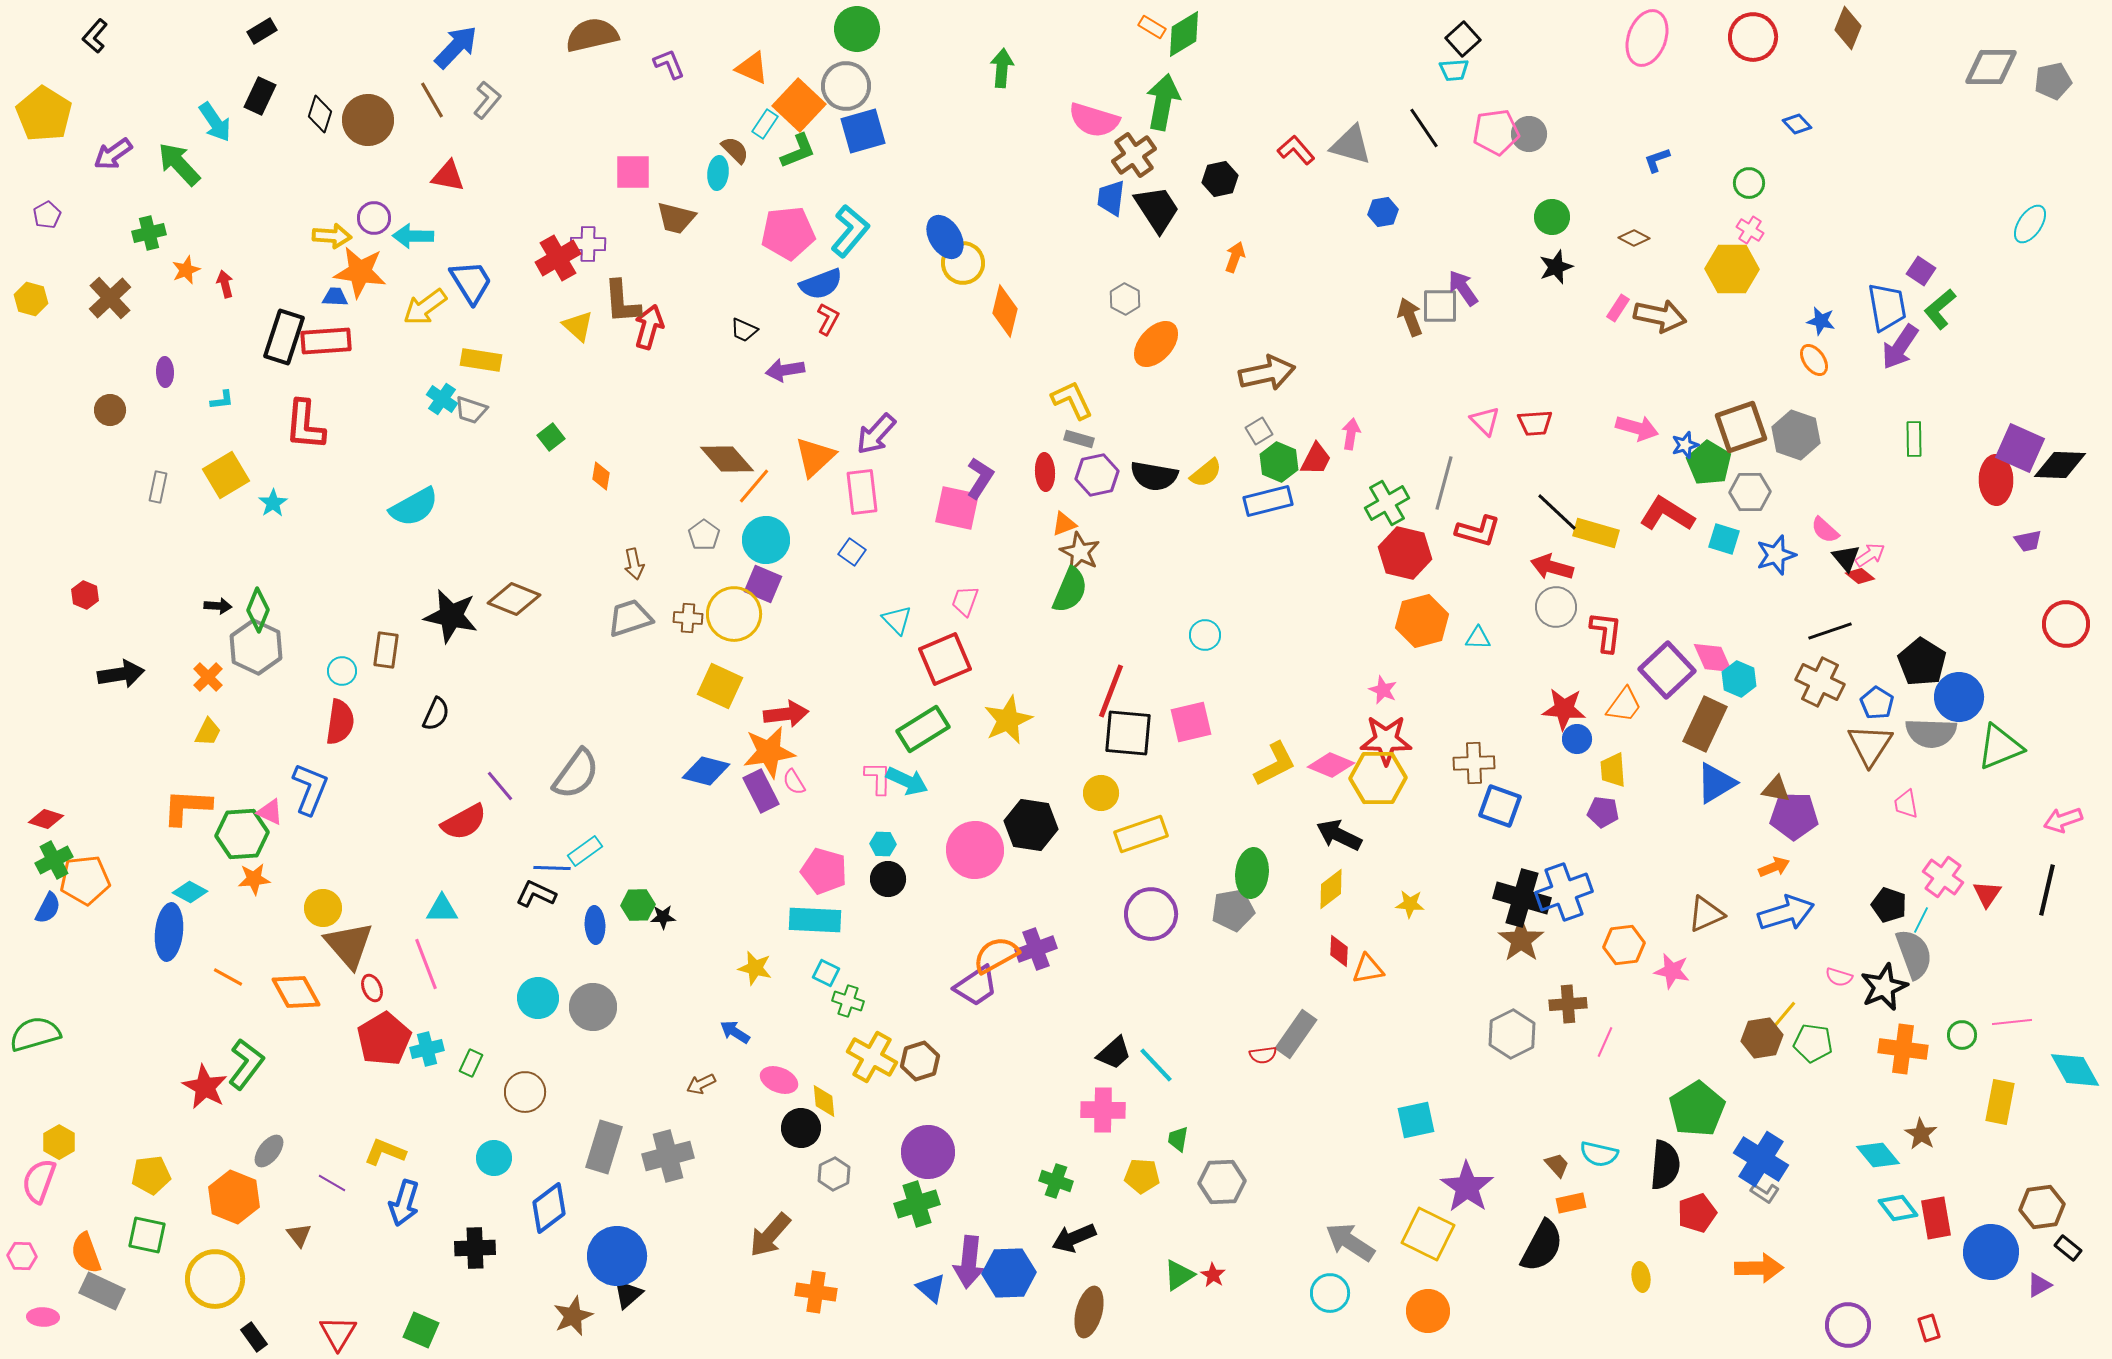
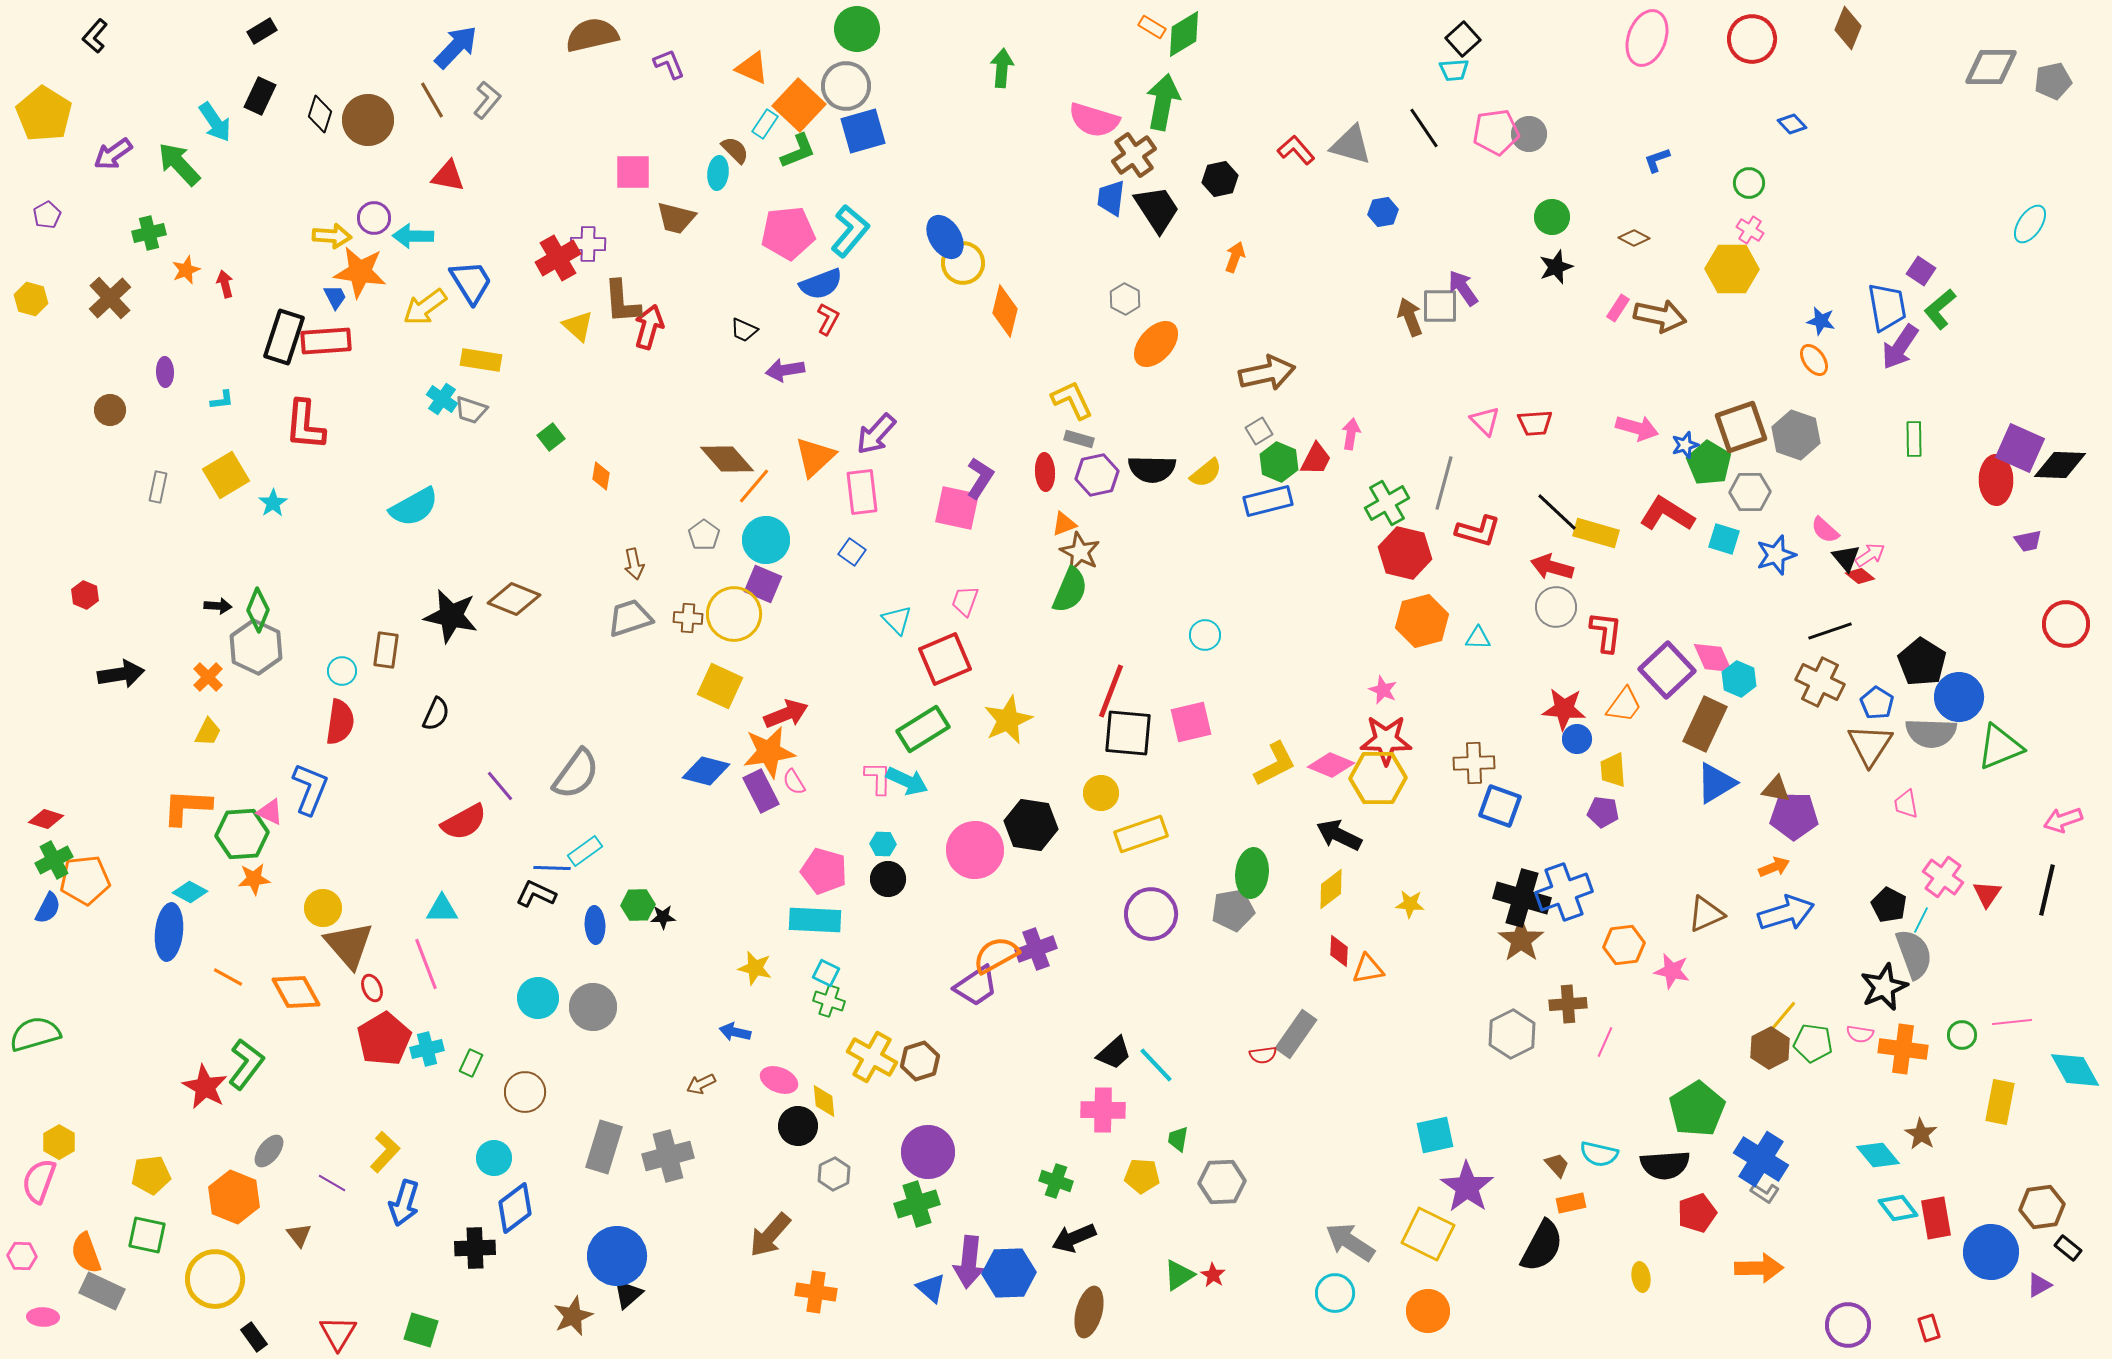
red circle at (1753, 37): moved 1 px left, 2 px down
blue diamond at (1797, 124): moved 5 px left
blue trapezoid at (335, 297): rotated 60 degrees clockwise
black semicircle at (1154, 476): moved 2 px left, 7 px up; rotated 9 degrees counterclockwise
red arrow at (786, 714): rotated 15 degrees counterclockwise
black pentagon at (1889, 905): rotated 8 degrees clockwise
pink semicircle at (1839, 977): moved 21 px right, 57 px down; rotated 8 degrees counterclockwise
green cross at (848, 1001): moved 19 px left
blue arrow at (735, 1032): rotated 20 degrees counterclockwise
brown hexagon at (1762, 1038): moved 8 px right, 10 px down; rotated 18 degrees counterclockwise
cyan square at (1416, 1120): moved 19 px right, 15 px down
black circle at (801, 1128): moved 3 px left, 2 px up
yellow L-shape at (385, 1152): rotated 111 degrees clockwise
black semicircle at (1665, 1165): rotated 81 degrees clockwise
blue diamond at (549, 1208): moved 34 px left
cyan circle at (1330, 1293): moved 5 px right
green square at (421, 1330): rotated 6 degrees counterclockwise
